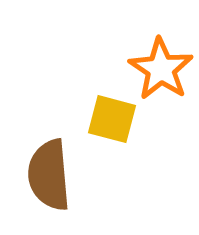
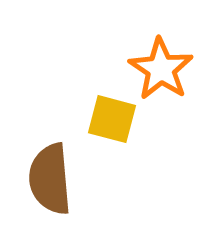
brown semicircle: moved 1 px right, 4 px down
